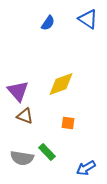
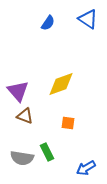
green rectangle: rotated 18 degrees clockwise
